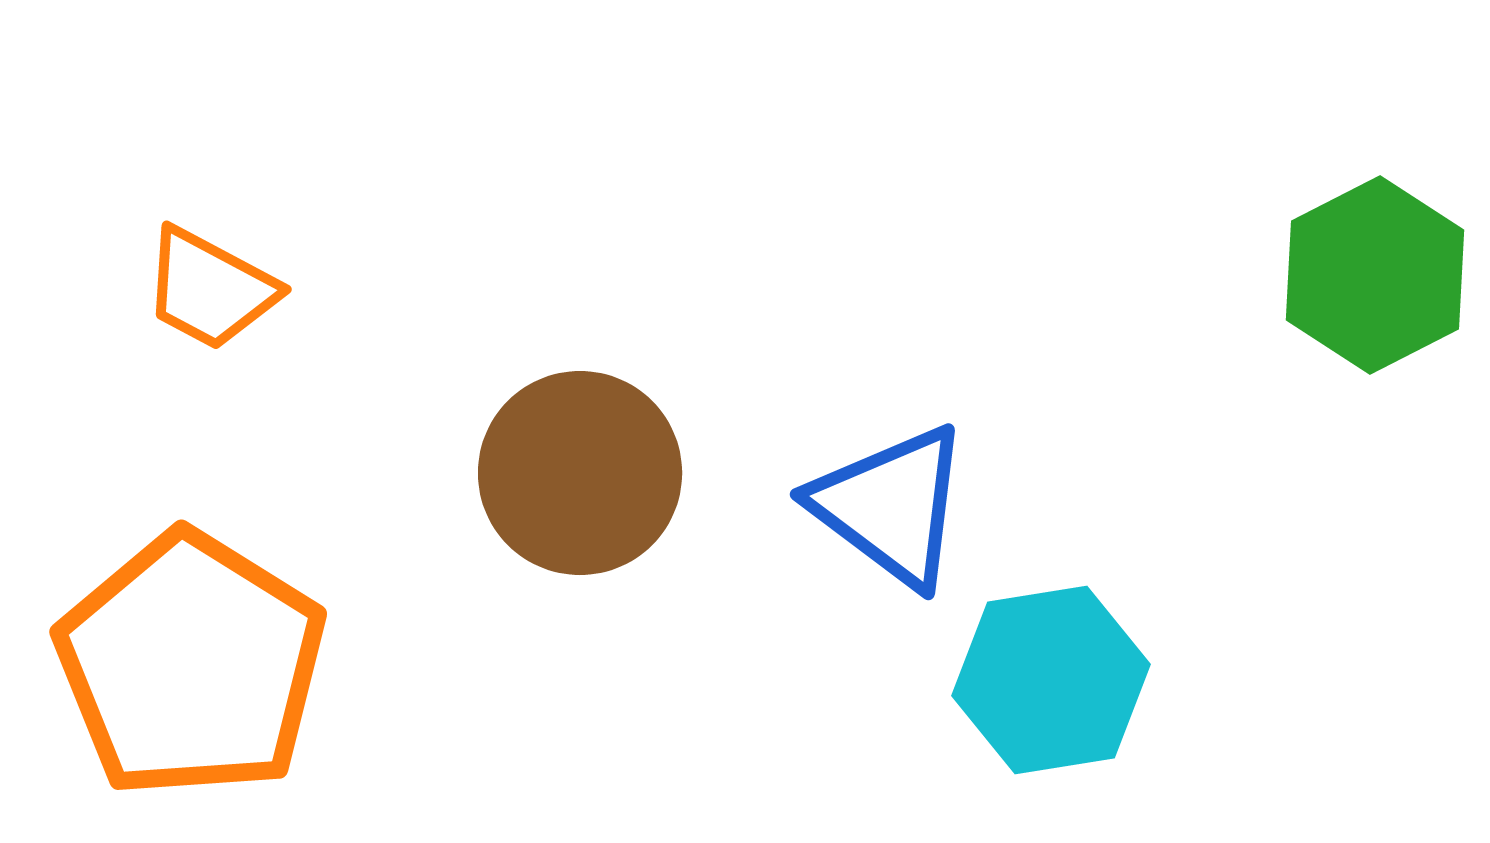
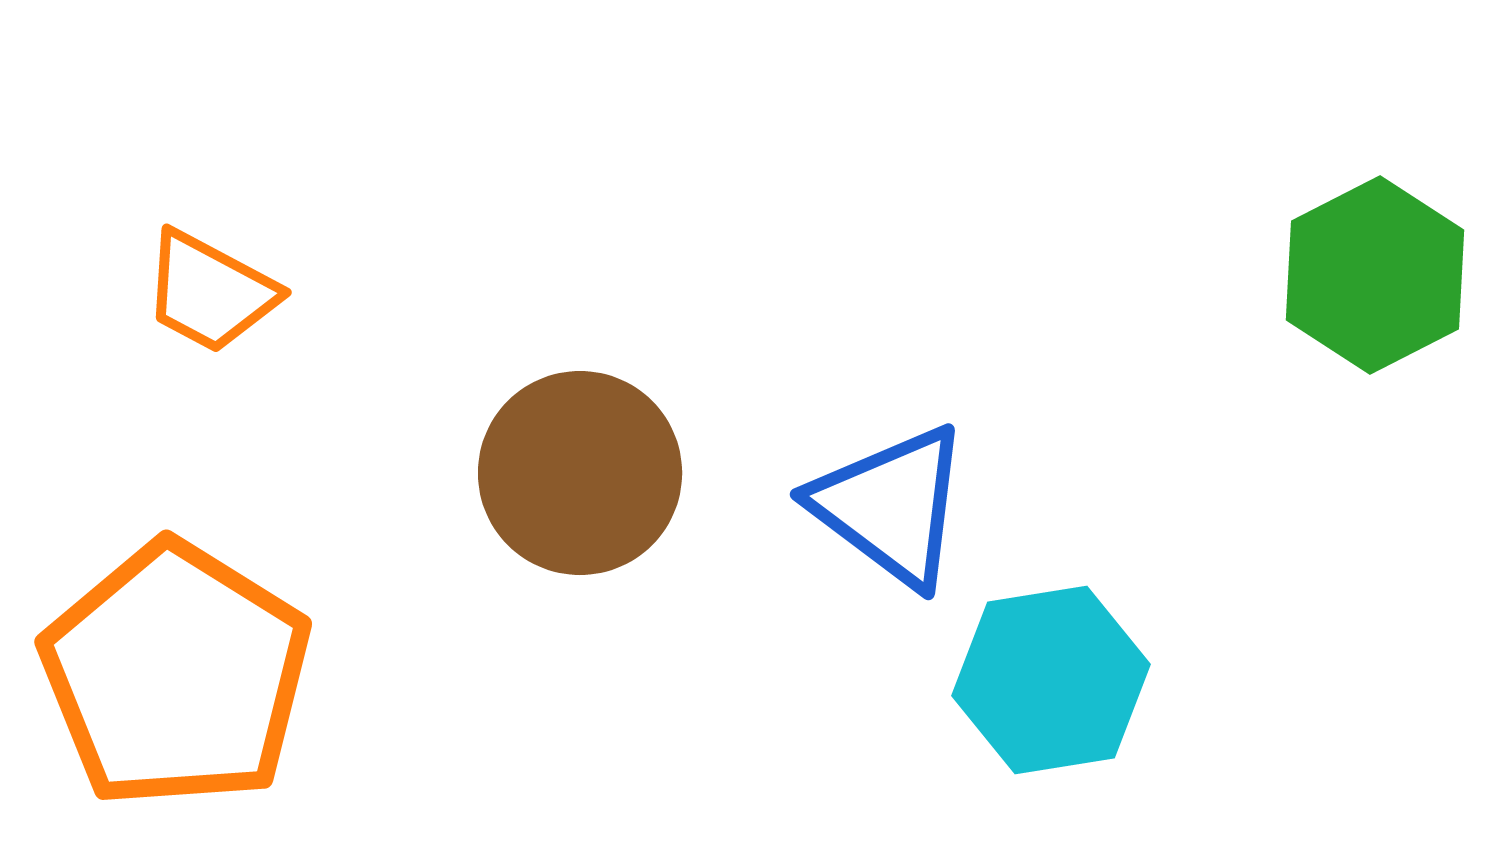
orange trapezoid: moved 3 px down
orange pentagon: moved 15 px left, 10 px down
